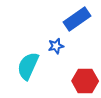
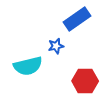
cyan semicircle: rotated 128 degrees counterclockwise
